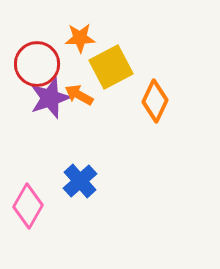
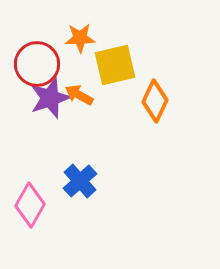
yellow square: moved 4 px right, 2 px up; rotated 15 degrees clockwise
pink diamond: moved 2 px right, 1 px up
